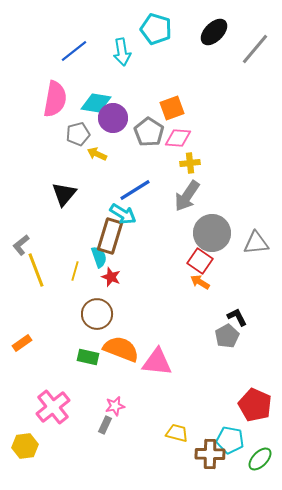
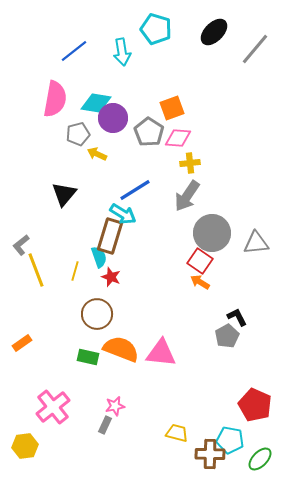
pink triangle at (157, 362): moved 4 px right, 9 px up
